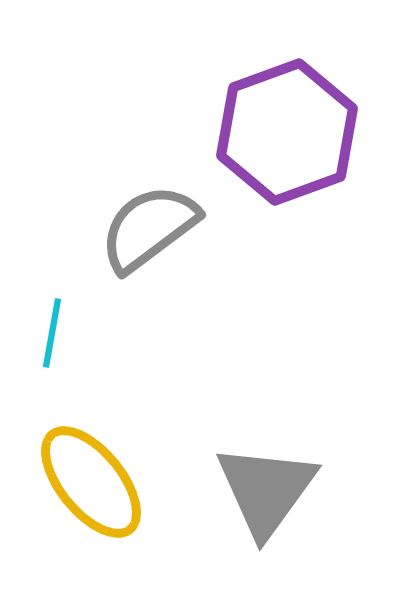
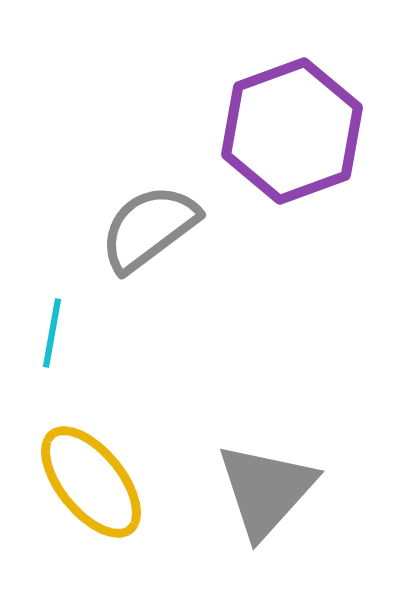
purple hexagon: moved 5 px right, 1 px up
gray triangle: rotated 6 degrees clockwise
